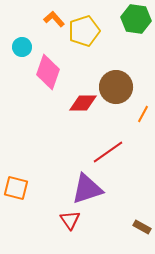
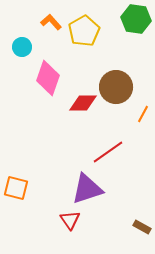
orange L-shape: moved 3 px left, 3 px down
yellow pentagon: rotated 12 degrees counterclockwise
pink diamond: moved 6 px down
